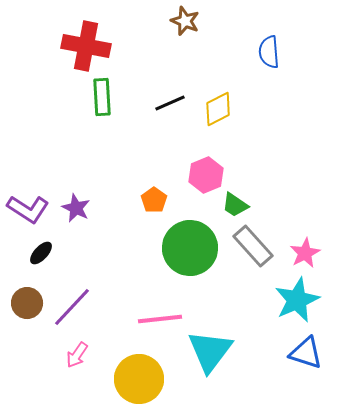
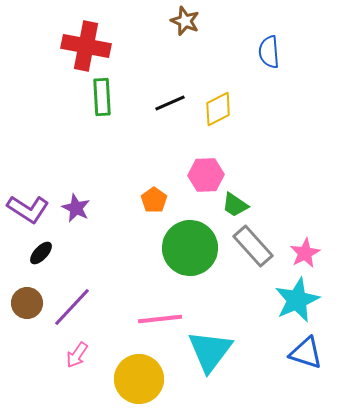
pink hexagon: rotated 20 degrees clockwise
